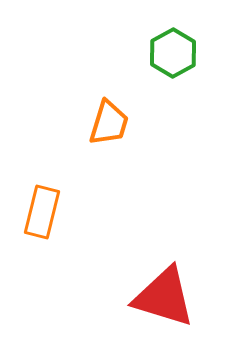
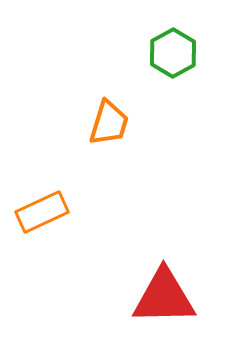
orange rectangle: rotated 51 degrees clockwise
red triangle: rotated 18 degrees counterclockwise
